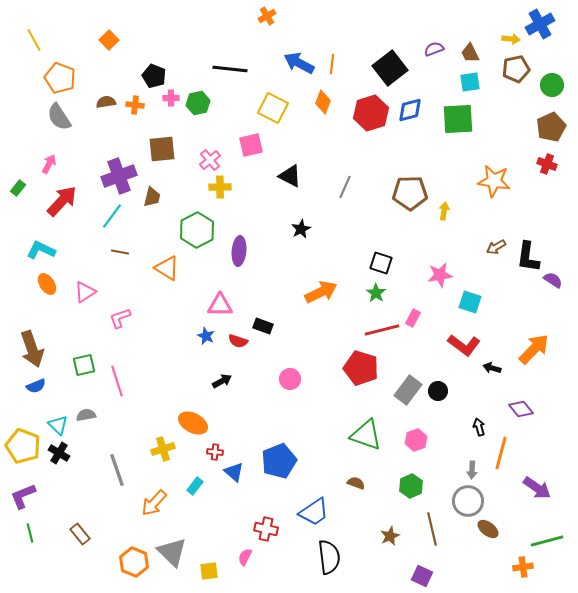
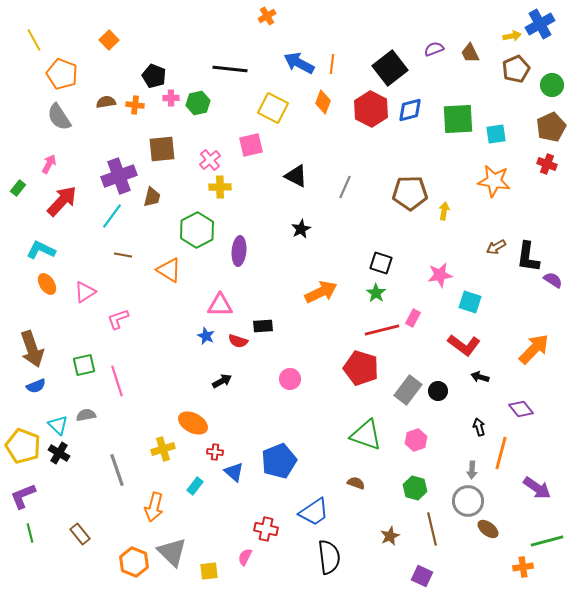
yellow arrow at (511, 39): moved 1 px right, 3 px up; rotated 18 degrees counterclockwise
brown pentagon at (516, 69): rotated 12 degrees counterclockwise
orange pentagon at (60, 78): moved 2 px right, 4 px up
cyan square at (470, 82): moved 26 px right, 52 px down
red hexagon at (371, 113): moved 4 px up; rotated 16 degrees counterclockwise
black triangle at (290, 176): moved 6 px right
brown line at (120, 252): moved 3 px right, 3 px down
orange triangle at (167, 268): moved 2 px right, 2 px down
pink L-shape at (120, 318): moved 2 px left, 1 px down
black rectangle at (263, 326): rotated 24 degrees counterclockwise
black arrow at (492, 368): moved 12 px left, 9 px down
green hexagon at (411, 486): moved 4 px right, 2 px down; rotated 20 degrees counterclockwise
orange arrow at (154, 503): moved 4 px down; rotated 28 degrees counterclockwise
